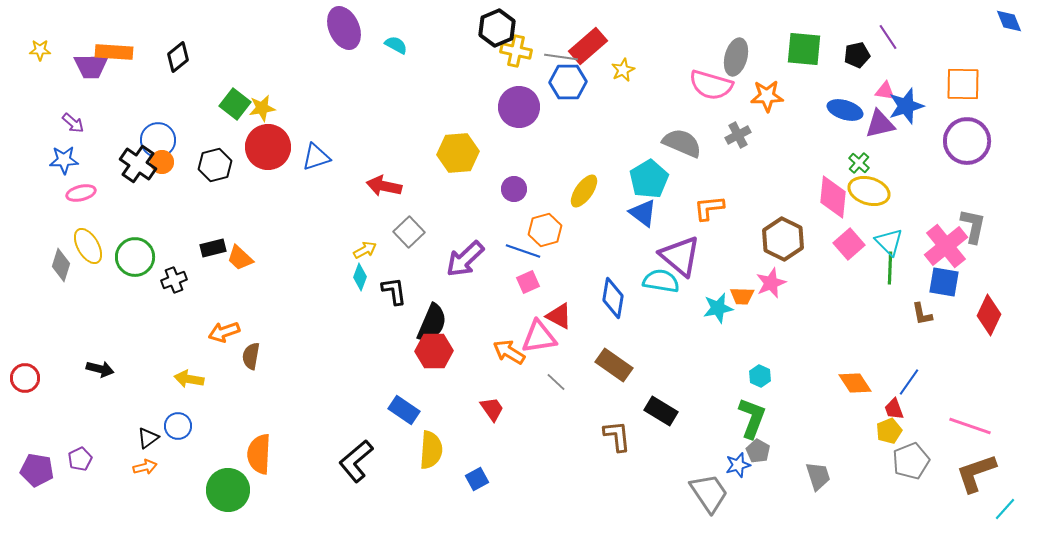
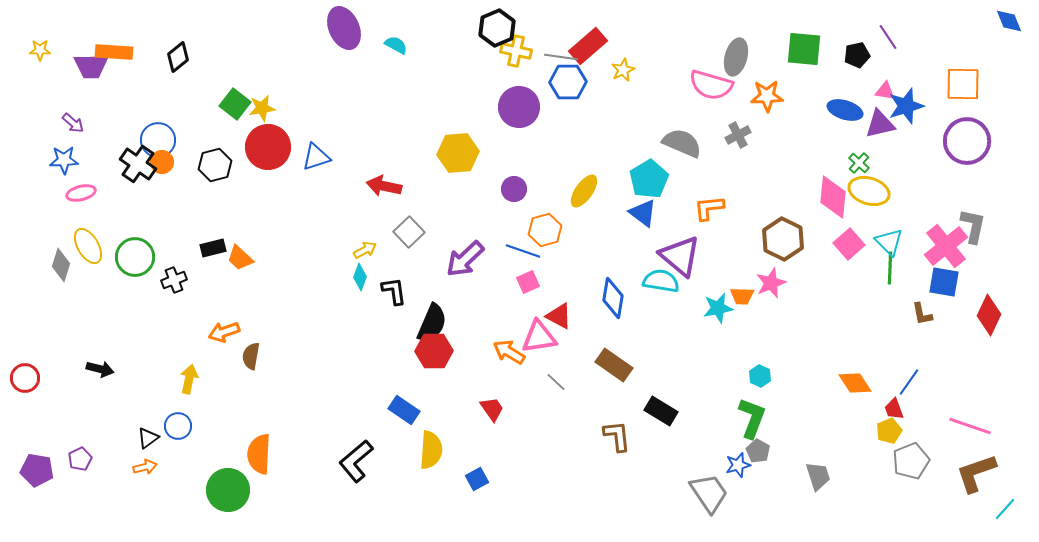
yellow arrow at (189, 379): rotated 92 degrees clockwise
